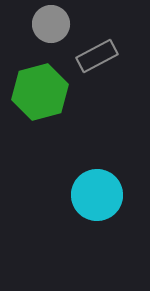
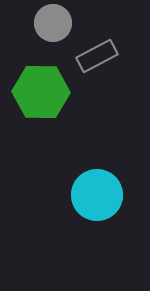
gray circle: moved 2 px right, 1 px up
green hexagon: moved 1 px right; rotated 16 degrees clockwise
